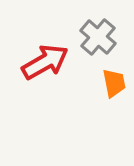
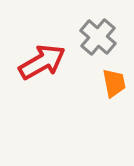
red arrow: moved 3 px left
